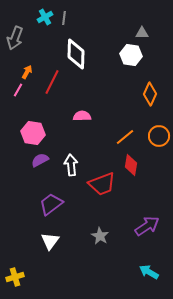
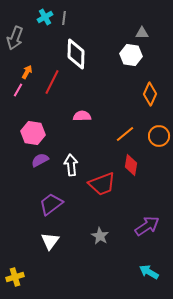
orange line: moved 3 px up
